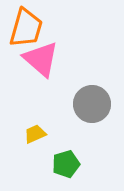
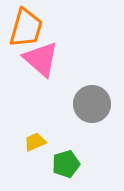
yellow trapezoid: moved 8 px down
